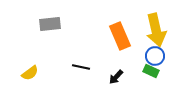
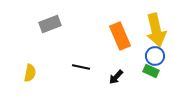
gray rectangle: rotated 15 degrees counterclockwise
yellow semicircle: rotated 42 degrees counterclockwise
